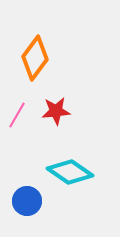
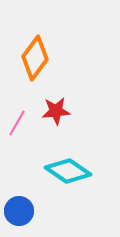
pink line: moved 8 px down
cyan diamond: moved 2 px left, 1 px up
blue circle: moved 8 px left, 10 px down
